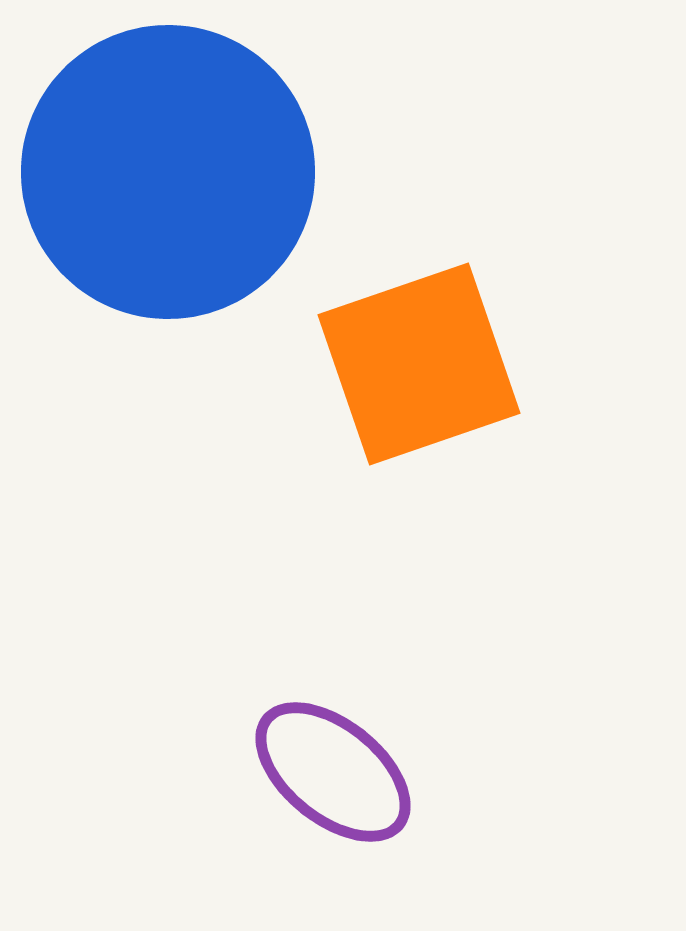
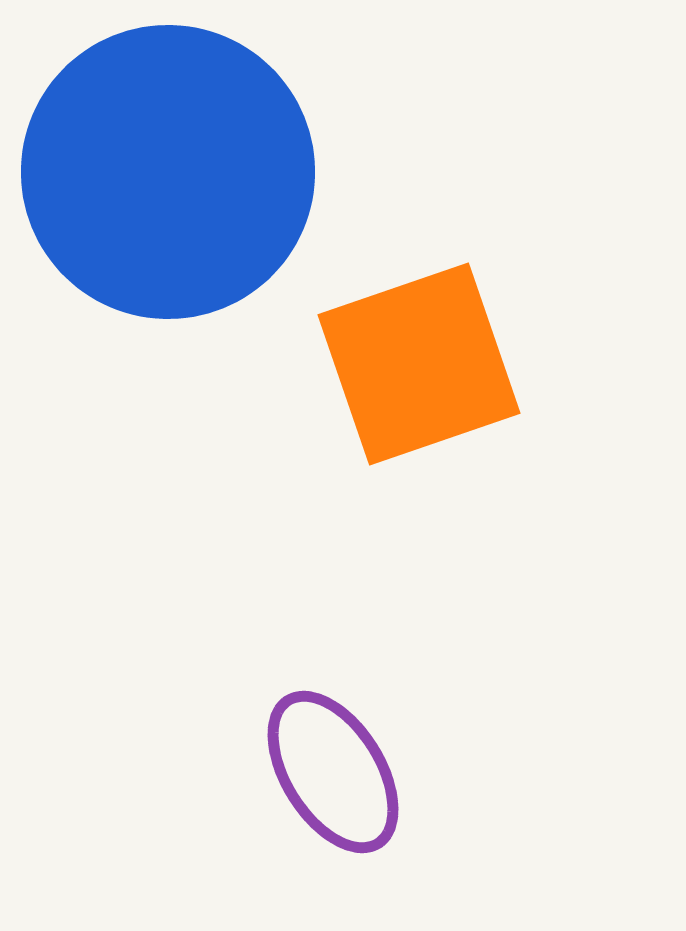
purple ellipse: rotated 19 degrees clockwise
